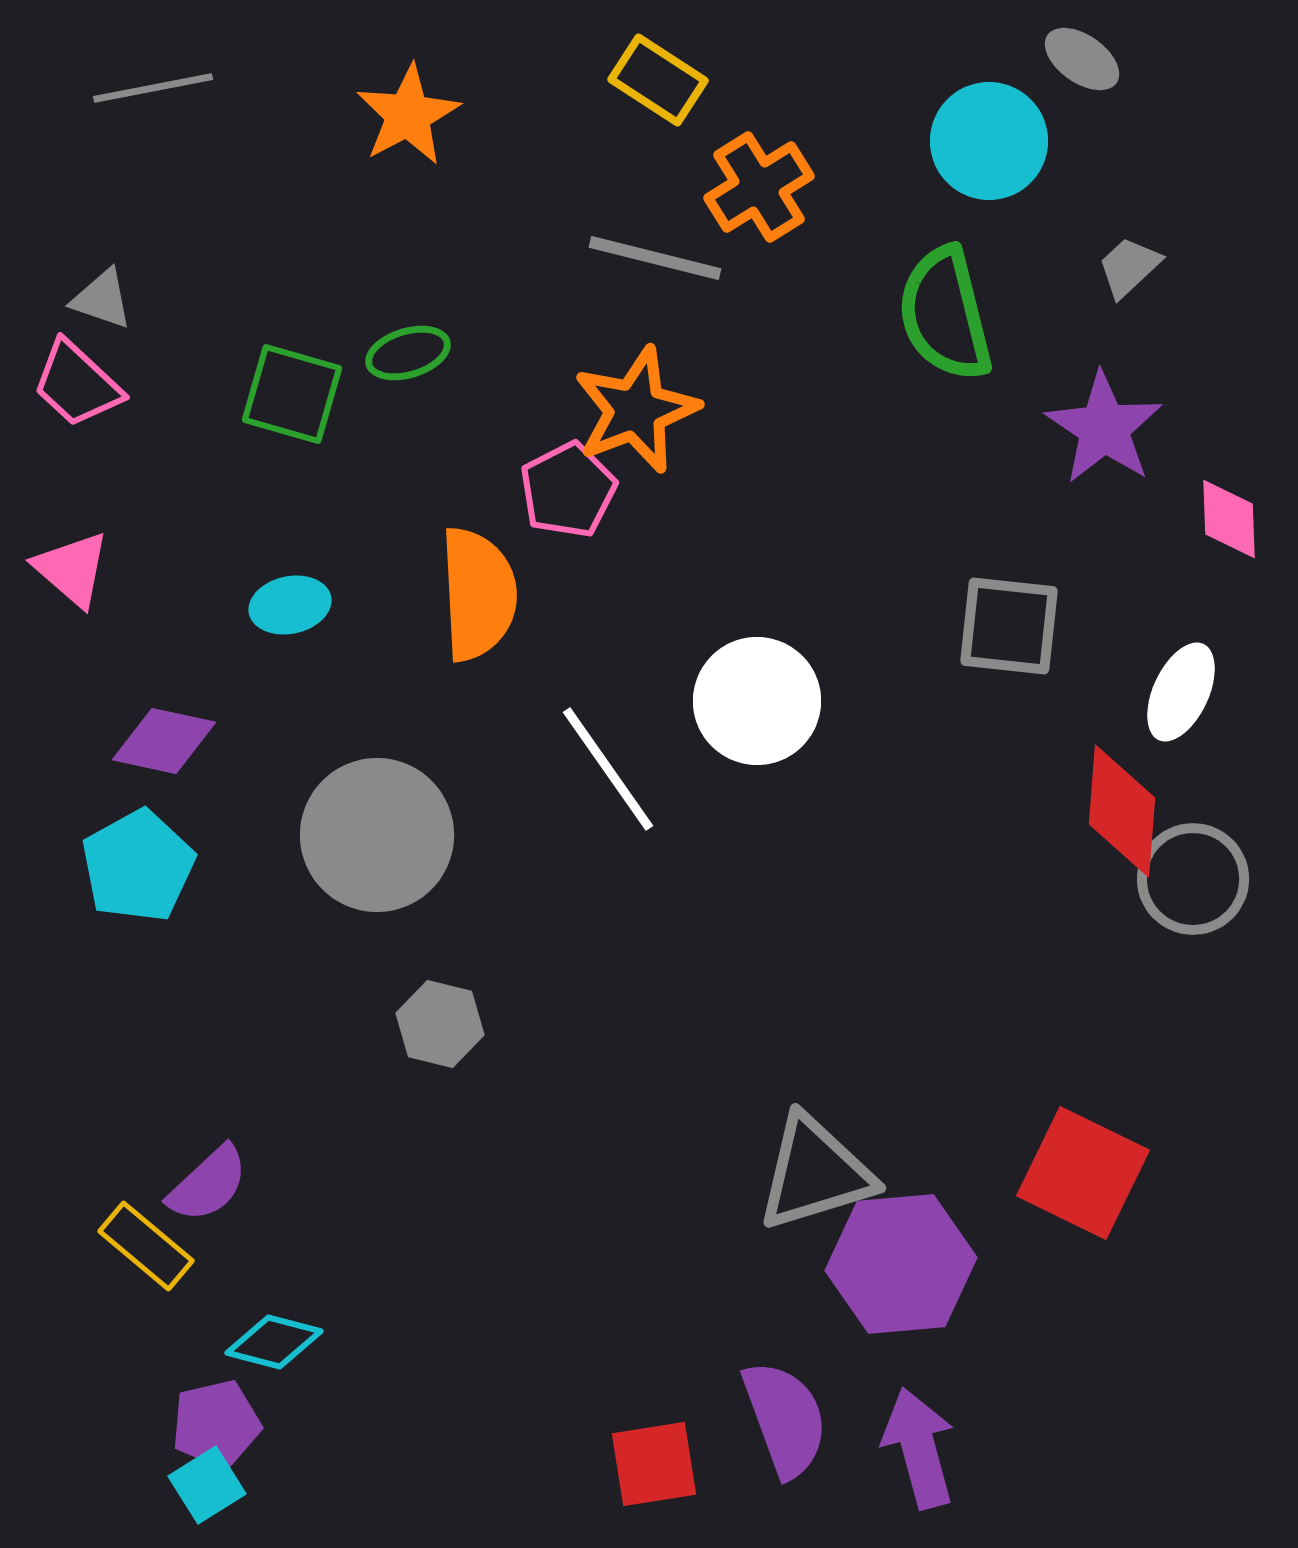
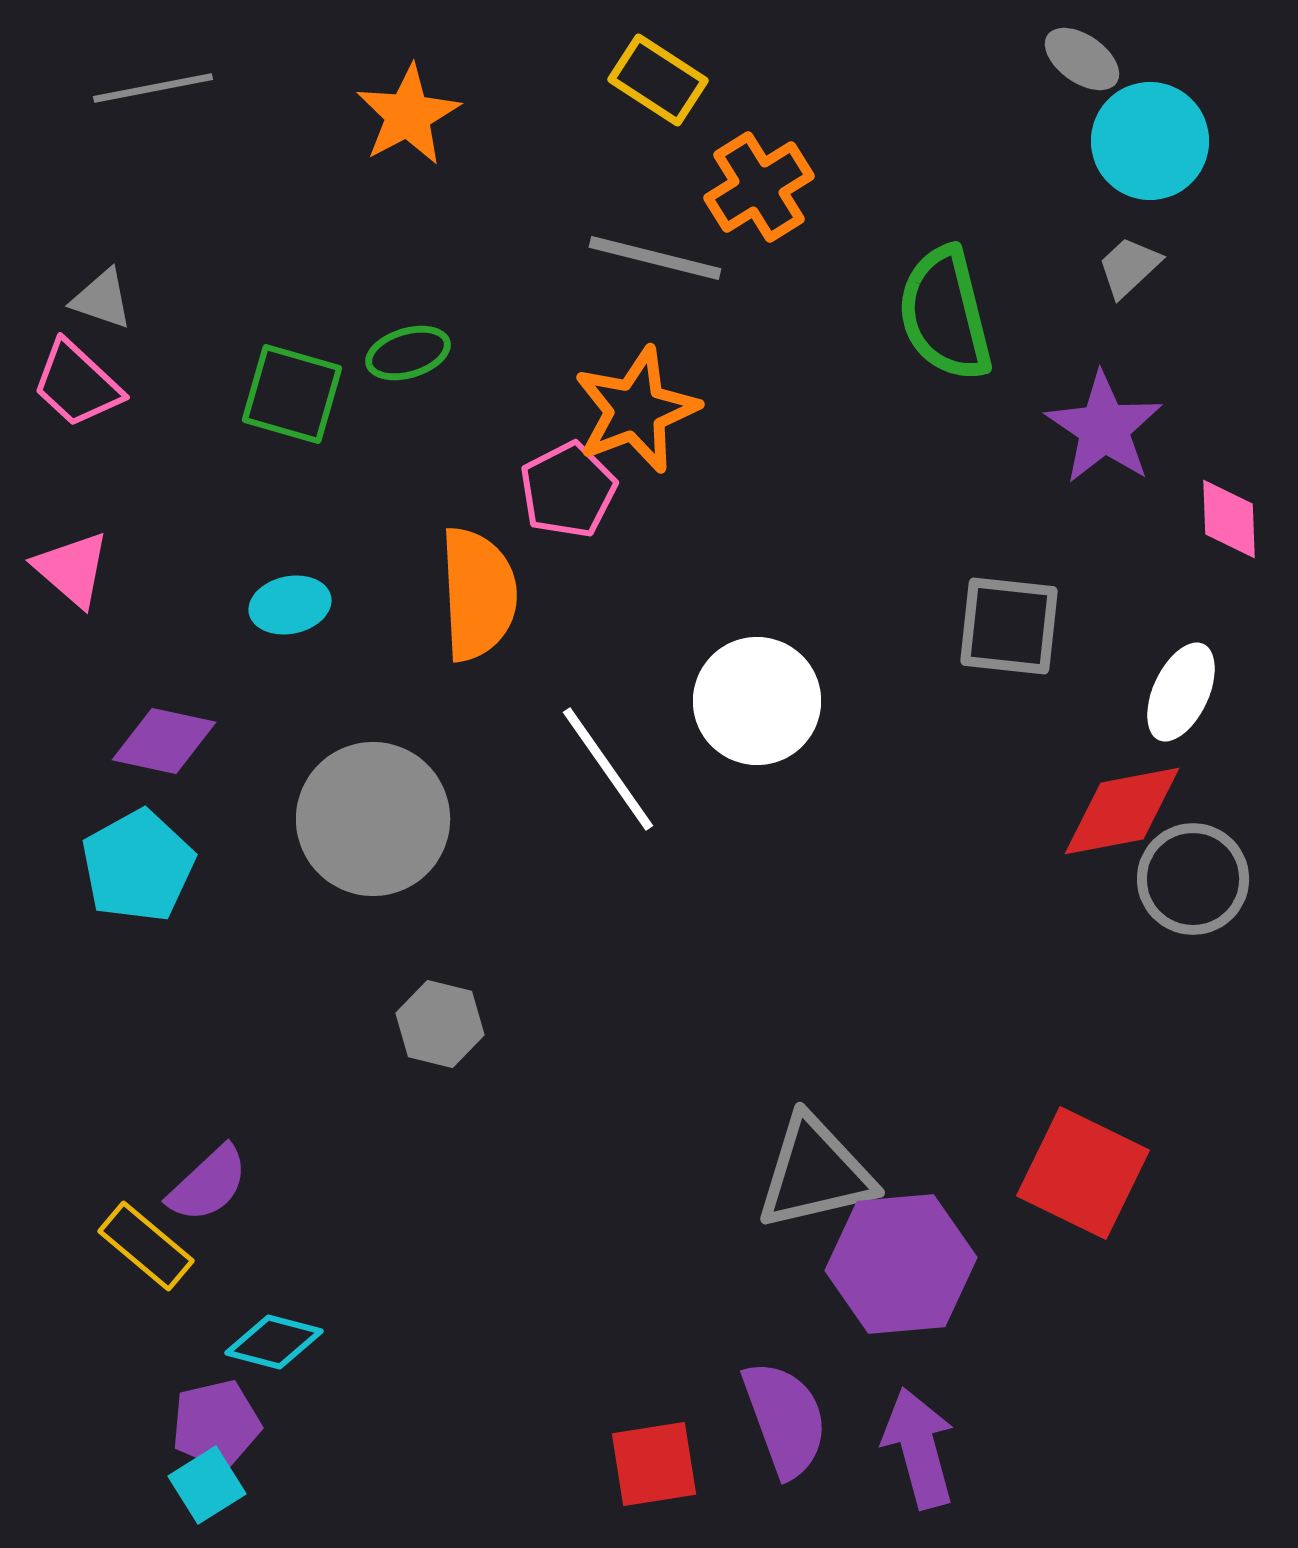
cyan circle at (989, 141): moved 161 px right
red diamond at (1122, 811): rotated 75 degrees clockwise
gray circle at (377, 835): moved 4 px left, 16 px up
gray triangle at (815, 1173): rotated 4 degrees clockwise
